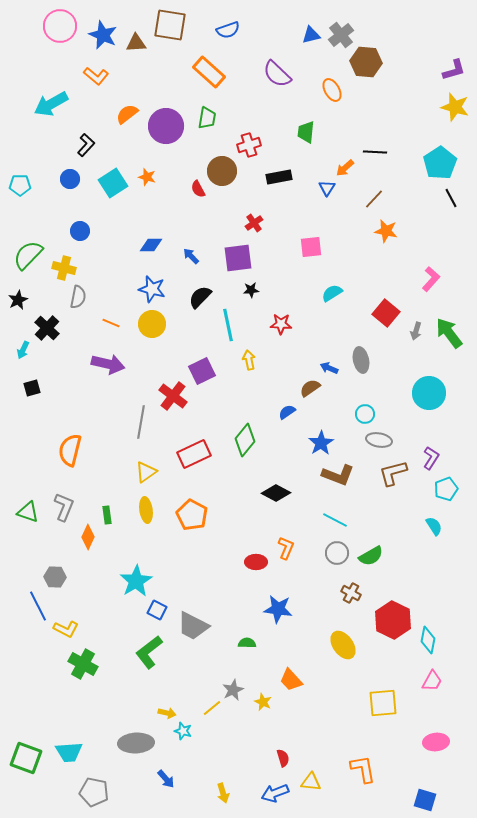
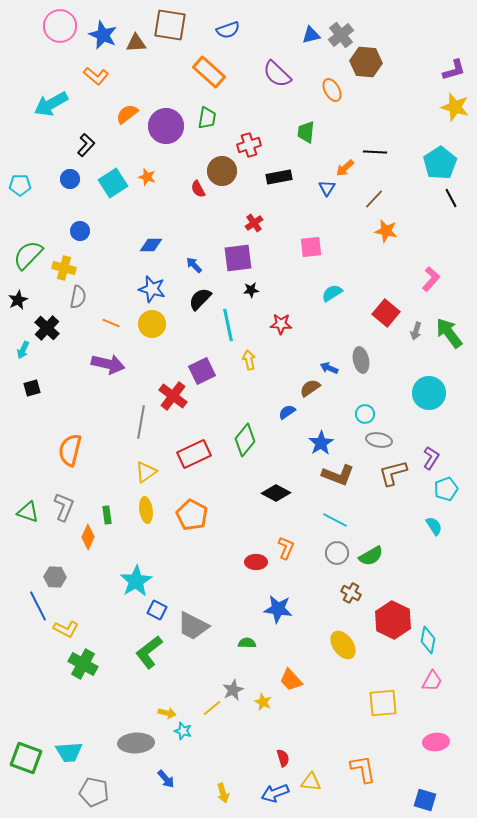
blue arrow at (191, 256): moved 3 px right, 9 px down
black semicircle at (200, 297): moved 2 px down
